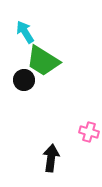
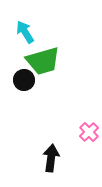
green trapezoid: rotated 48 degrees counterclockwise
pink cross: rotated 30 degrees clockwise
